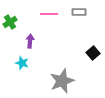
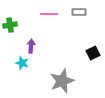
green cross: moved 3 px down; rotated 24 degrees clockwise
purple arrow: moved 1 px right, 5 px down
black square: rotated 16 degrees clockwise
